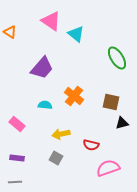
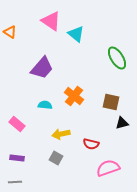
red semicircle: moved 1 px up
